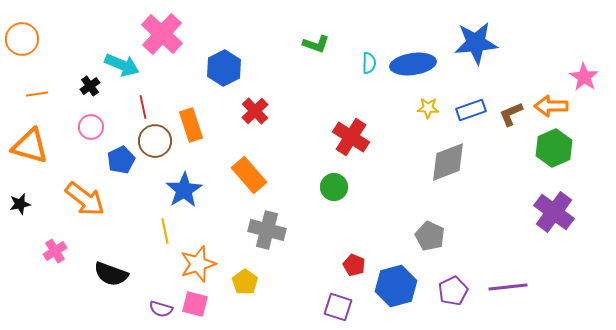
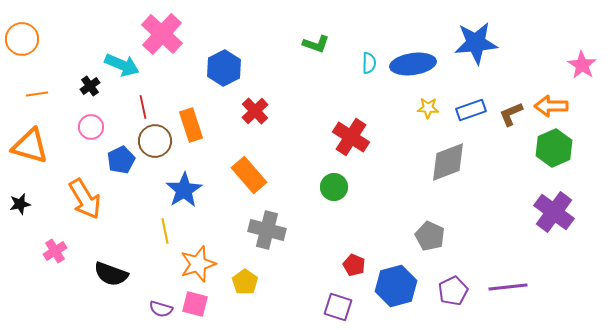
pink star at (584, 77): moved 2 px left, 12 px up
orange arrow at (85, 199): rotated 21 degrees clockwise
